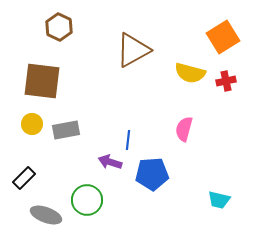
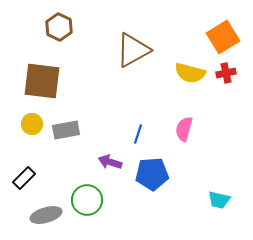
red cross: moved 8 px up
blue line: moved 10 px right, 6 px up; rotated 12 degrees clockwise
gray ellipse: rotated 36 degrees counterclockwise
